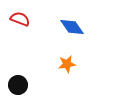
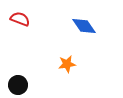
blue diamond: moved 12 px right, 1 px up
